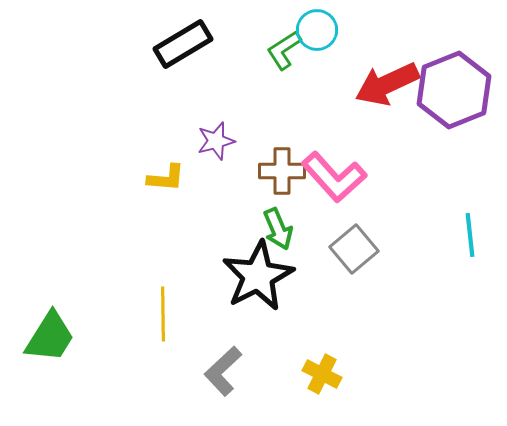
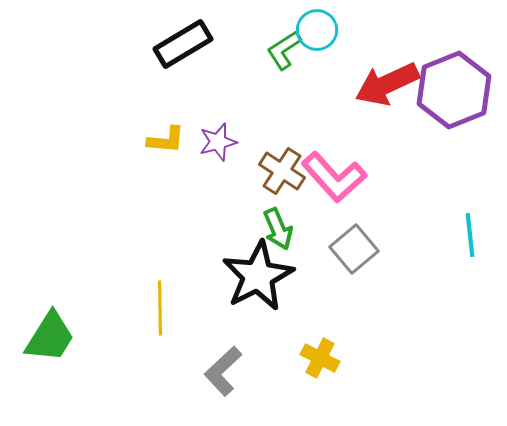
purple star: moved 2 px right, 1 px down
brown cross: rotated 33 degrees clockwise
yellow L-shape: moved 38 px up
yellow line: moved 3 px left, 6 px up
yellow cross: moved 2 px left, 16 px up
